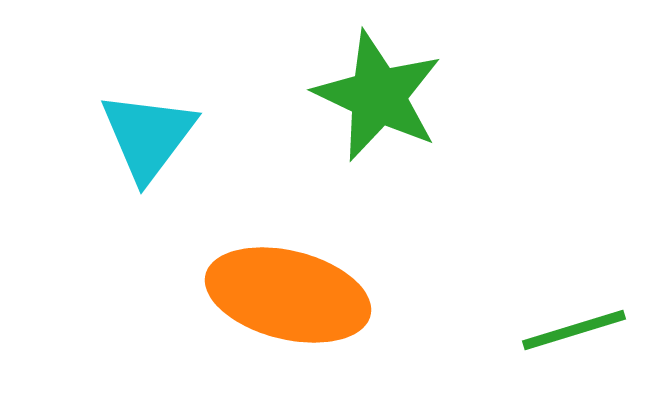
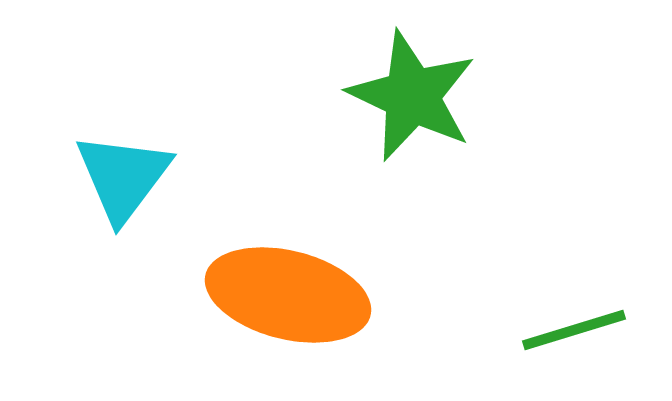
green star: moved 34 px right
cyan triangle: moved 25 px left, 41 px down
